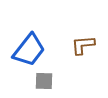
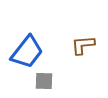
blue trapezoid: moved 2 px left, 2 px down
